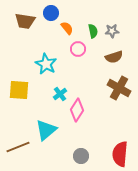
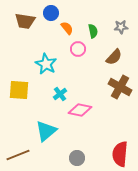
gray star: moved 9 px right, 4 px up
brown semicircle: rotated 30 degrees counterclockwise
brown cross: moved 1 px right, 1 px up
pink diamond: moved 3 px right; rotated 70 degrees clockwise
cyan triangle: moved 1 px down
brown line: moved 8 px down
gray circle: moved 4 px left, 2 px down
